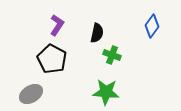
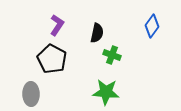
gray ellipse: rotated 60 degrees counterclockwise
